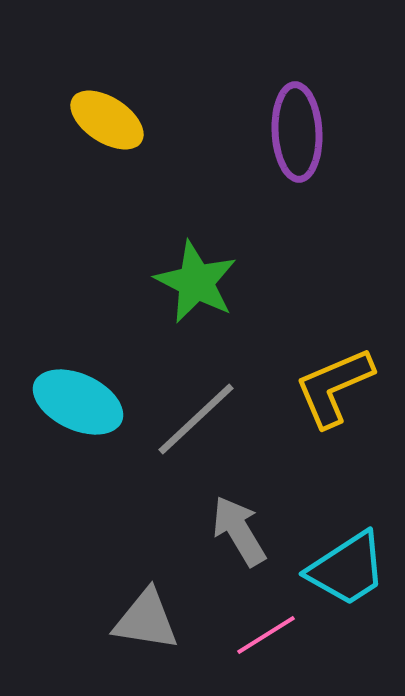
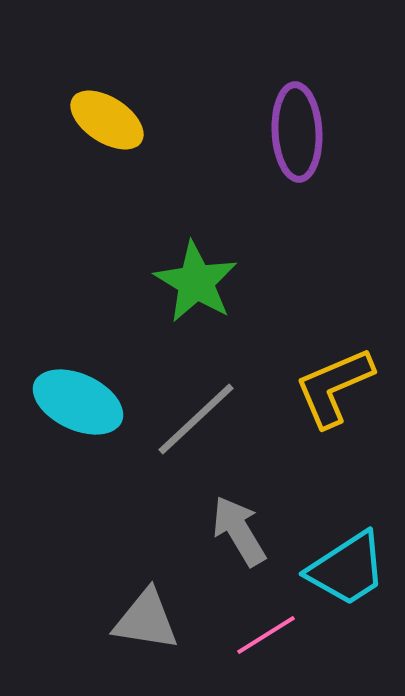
green star: rotated 4 degrees clockwise
